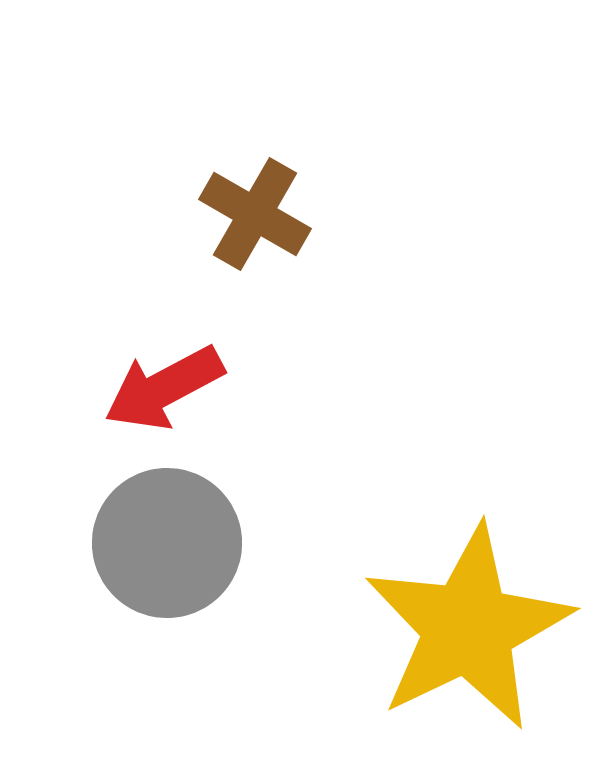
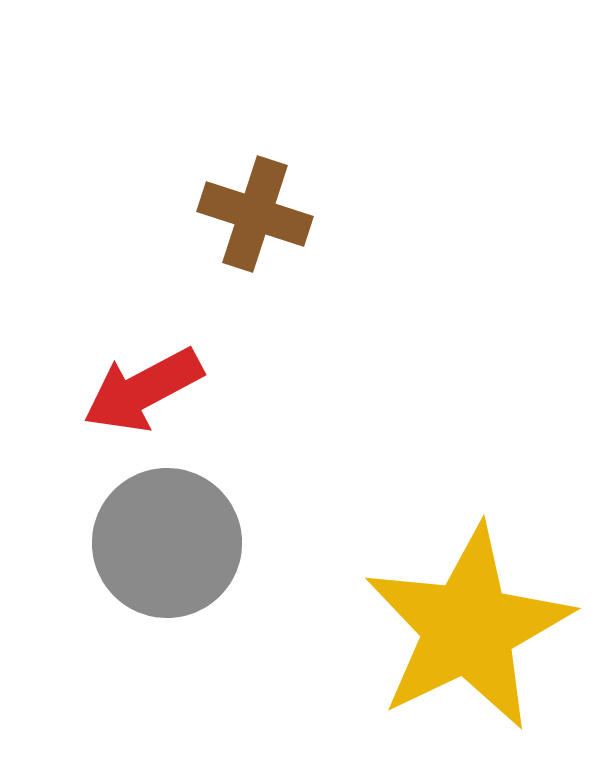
brown cross: rotated 12 degrees counterclockwise
red arrow: moved 21 px left, 2 px down
